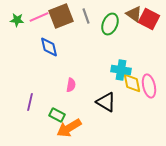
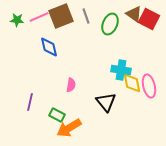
black triangle: rotated 20 degrees clockwise
